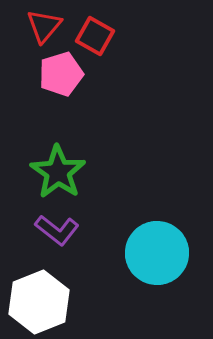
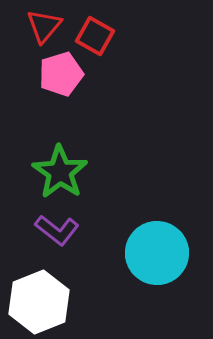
green star: moved 2 px right
